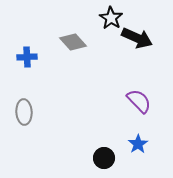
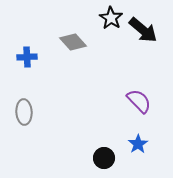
black arrow: moved 6 px right, 8 px up; rotated 16 degrees clockwise
